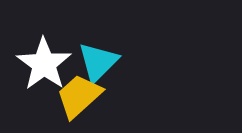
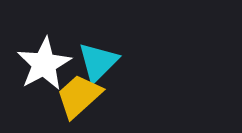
white star: rotated 8 degrees clockwise
